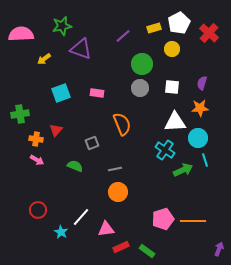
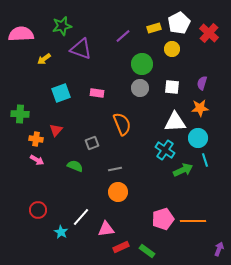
green cross: rotated 12 degrees clockwise
